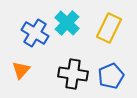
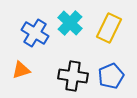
cyan cross: moved 3 px right
orange triangle: rotated 30 degrees clockwise
black cross: moved 2 px down
